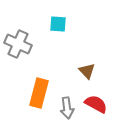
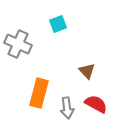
cyan square: rotated 24 degrees counterclockwise
